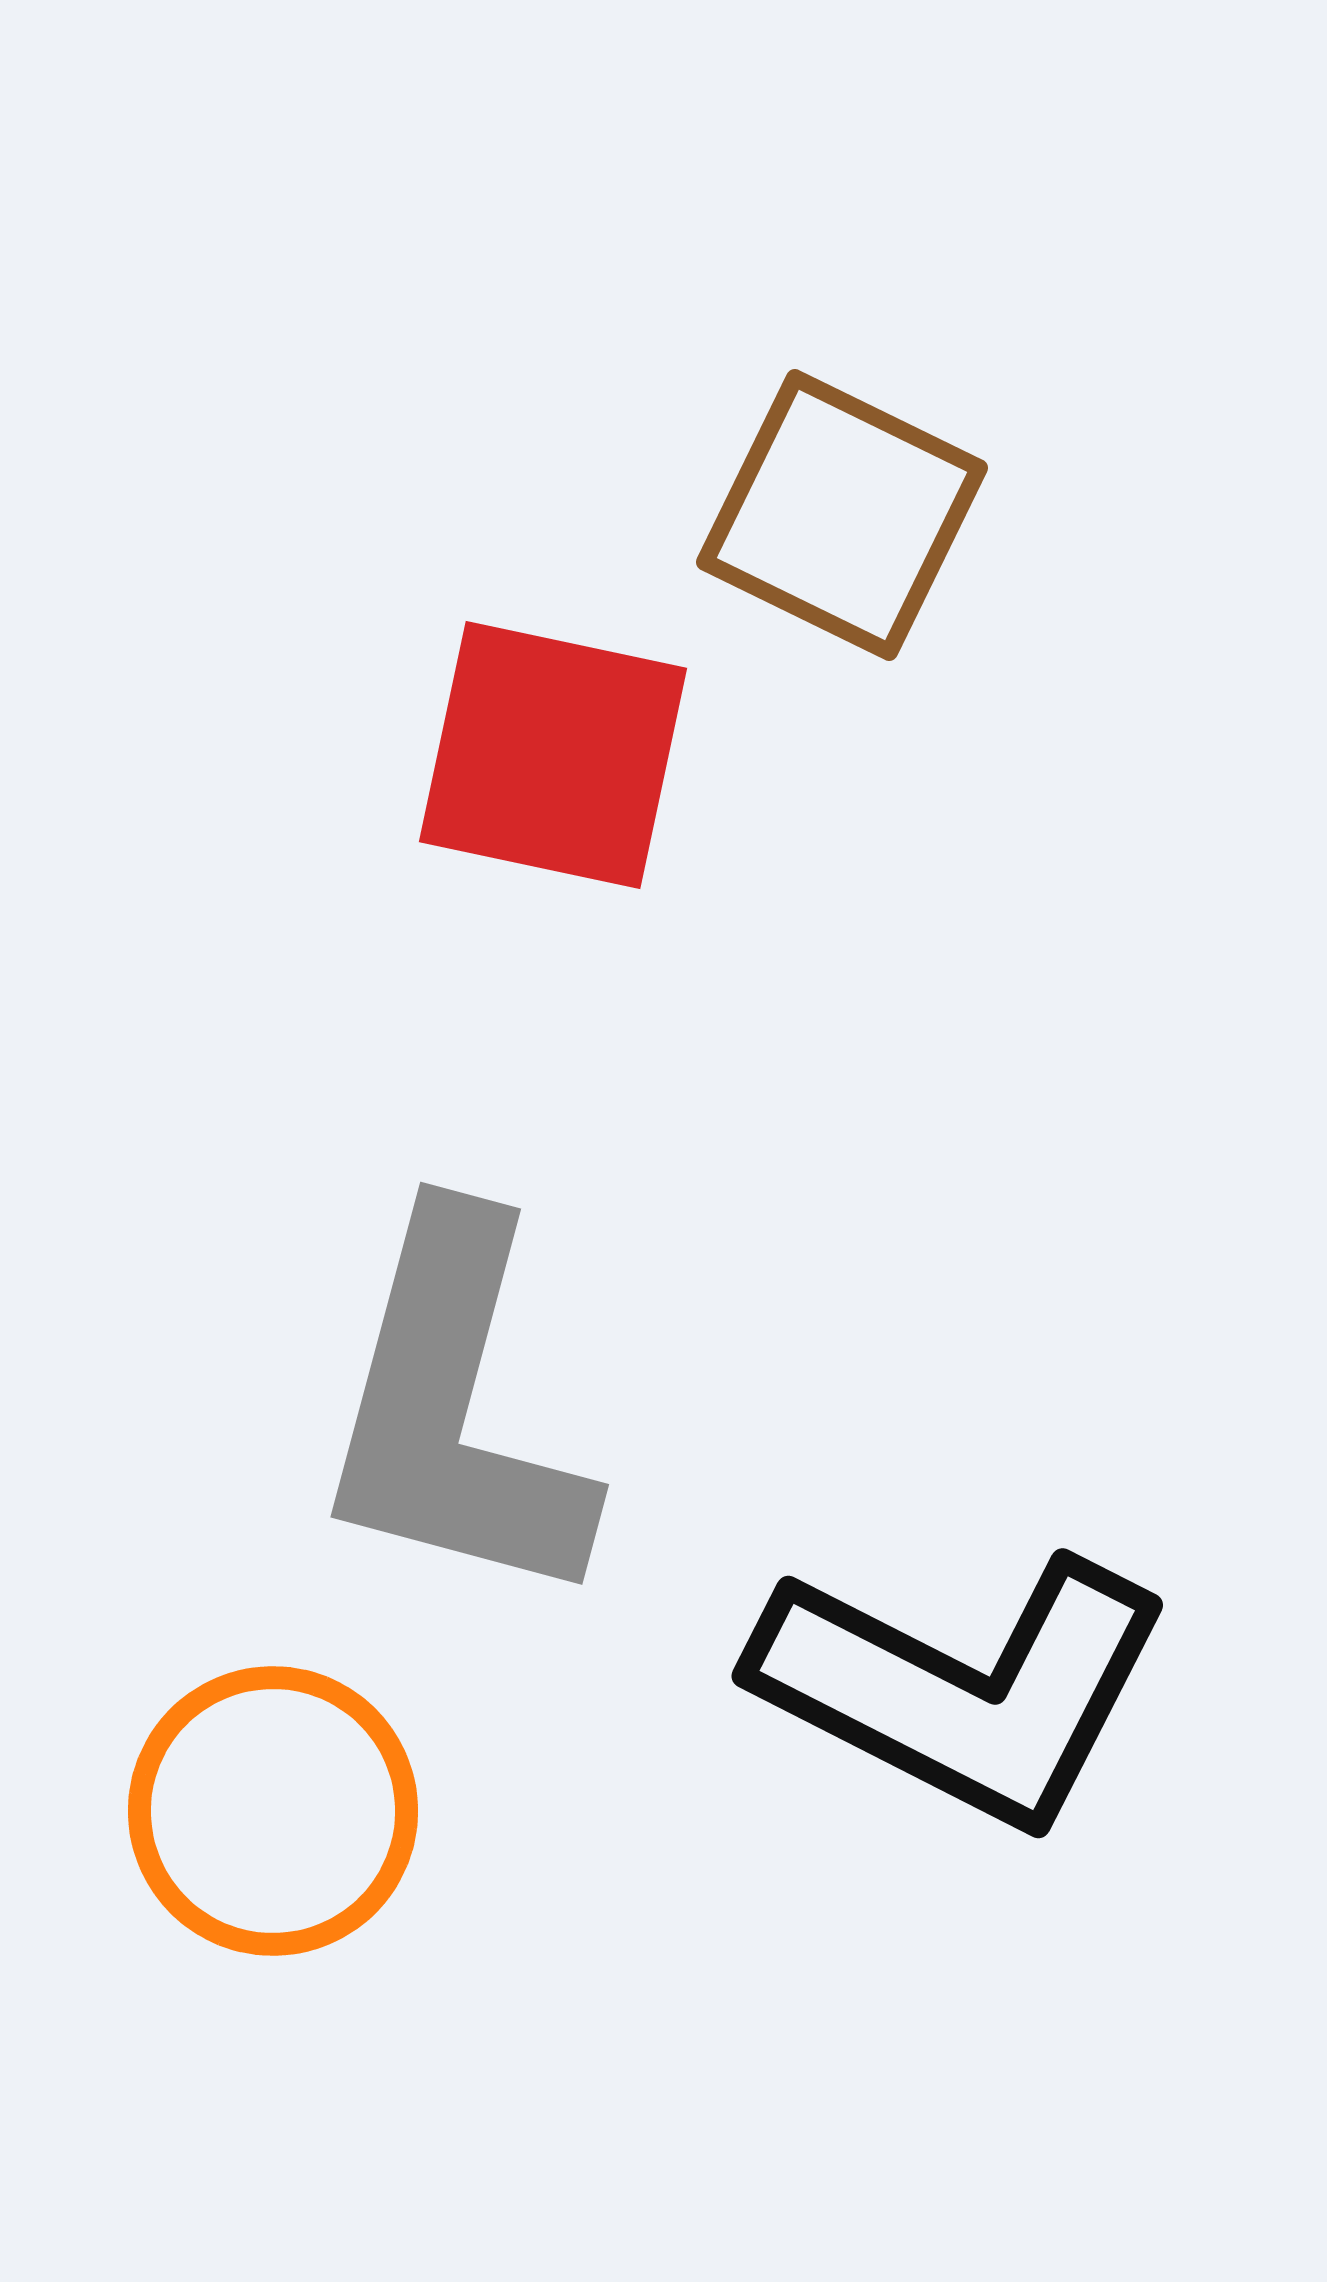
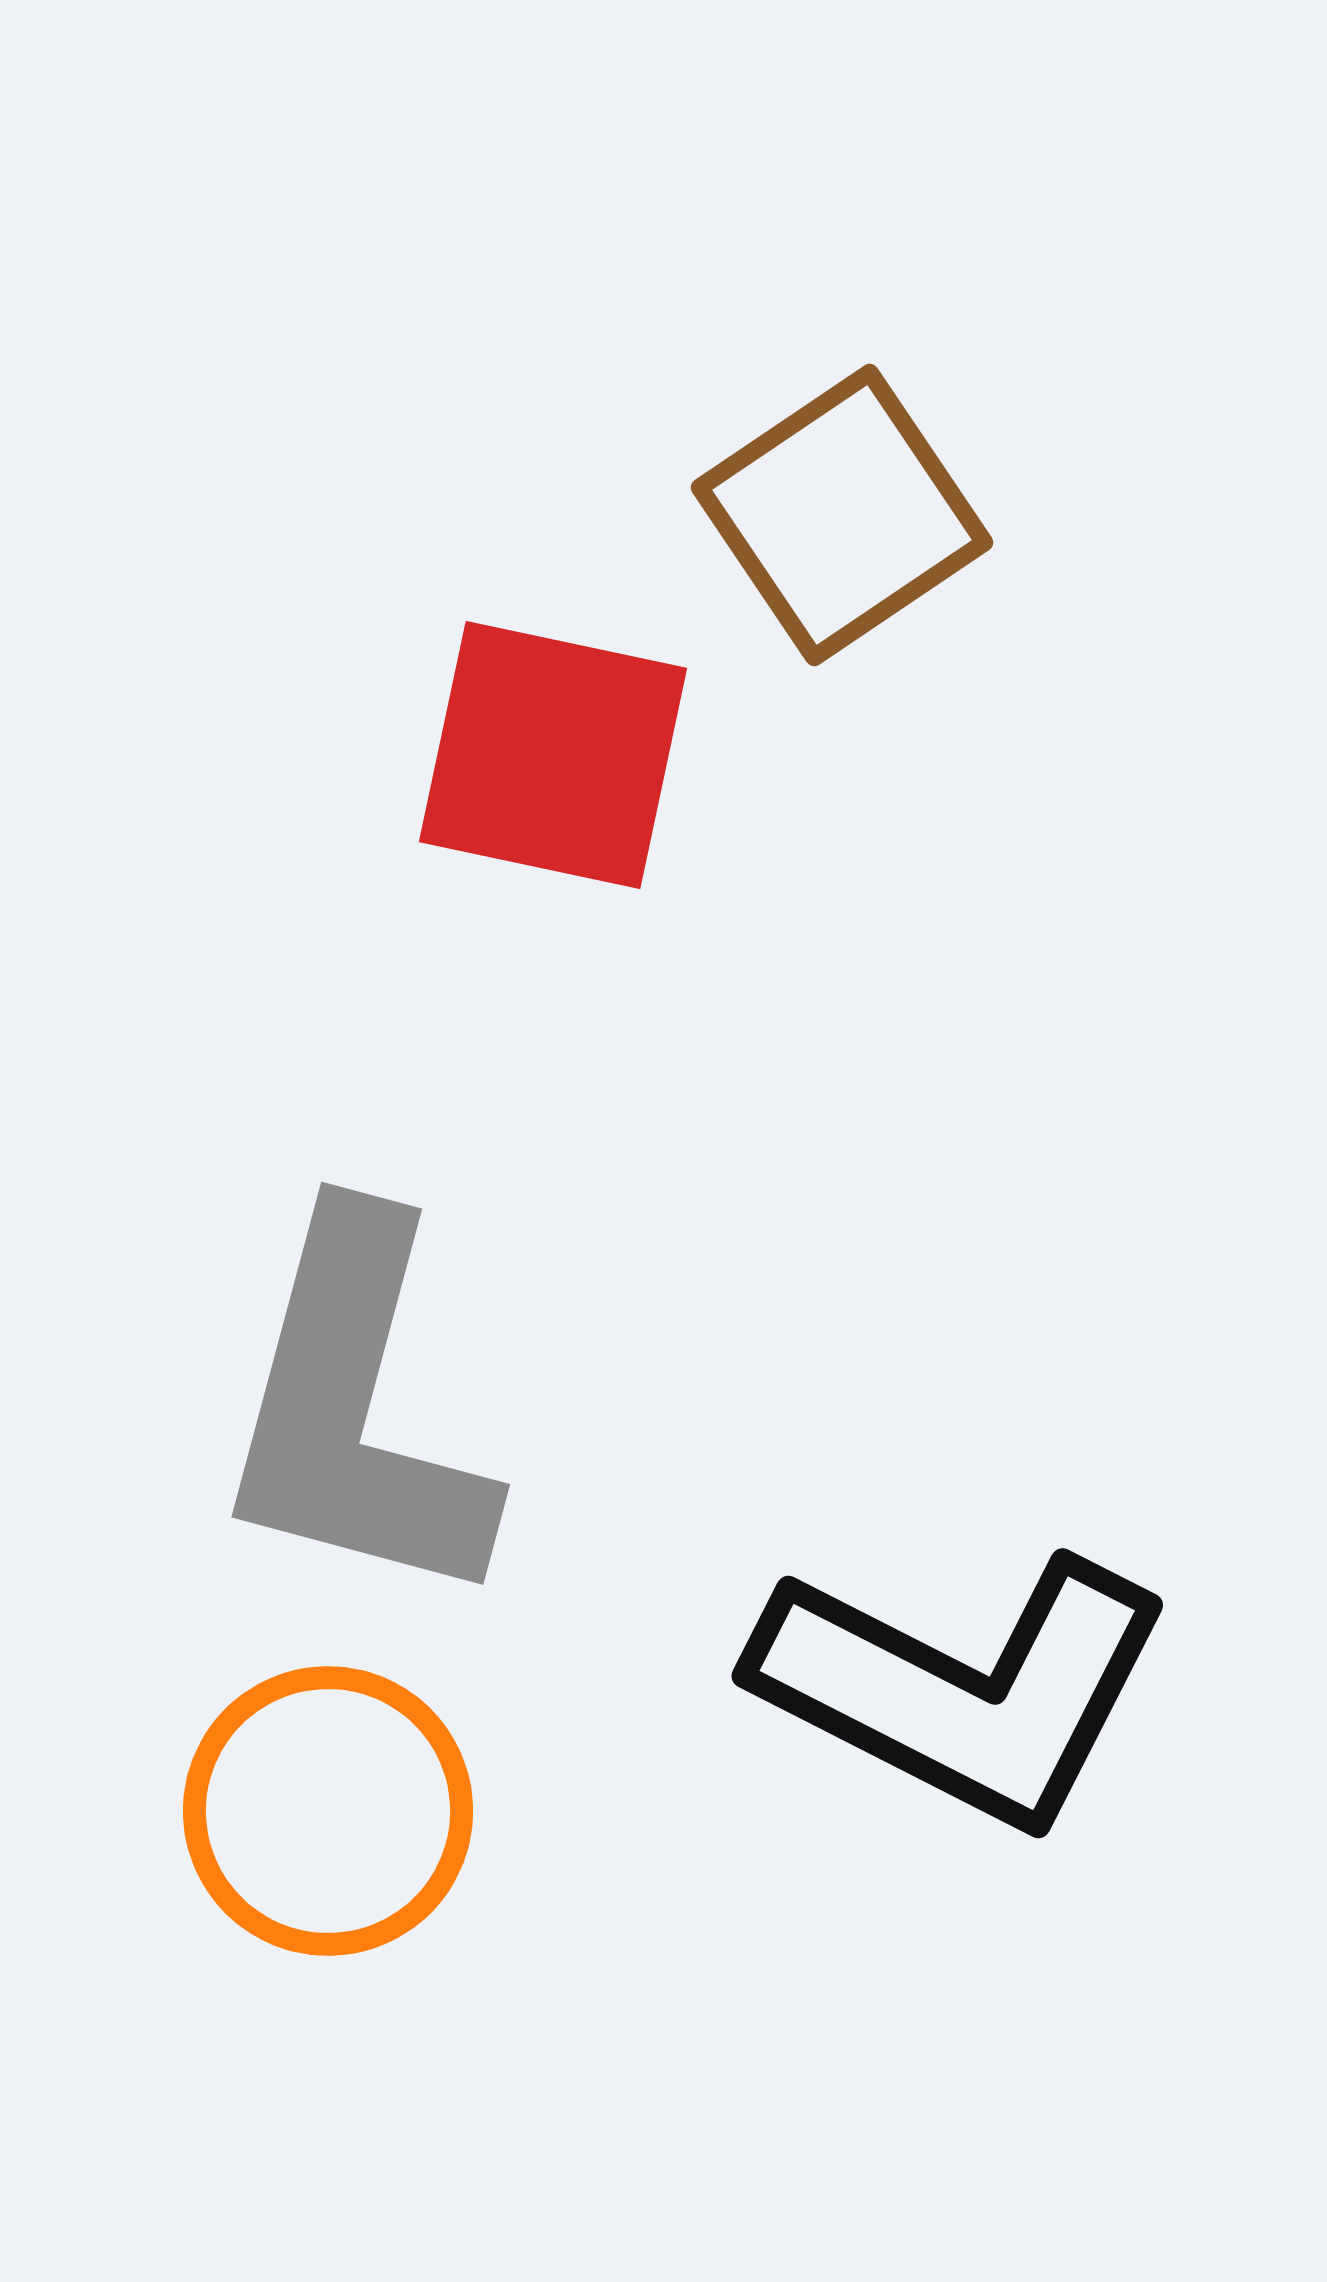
brown square: rotated 30 degrees clockwise
gray L-shape: moved 99 px left
orange circle: moved 55 px right
